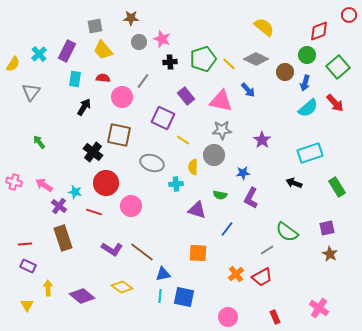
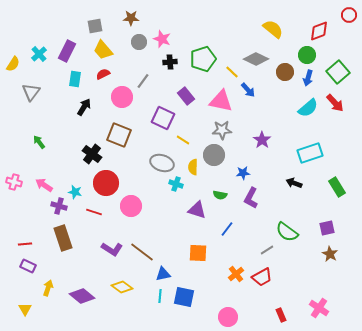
yellow semicircle at (264, 27): moved 9 px right, 2 px down
yellow line at (229, 64): moved 3 px right, 8 px down
green square at (338, 67): moved 5 px down
red semicircle at (103, 78): moved 4 px up; rotated 32 degrees counterclockwise
blue arrow at (305, 83): moved 3 px right, 5 px up
brown square at (119, 135): rotated 10 degrees clockwise
black cross at (93, 152): moved 1 px left, 2 px down
gray ellipse at (152, 163): moved 10 px right
cyan cross at (176, 184): rotated 24 degrees clockwise
purple cross at (59, 206): rotated 21 degrees counterclockwise
yellow arrow at (48, 288): rotated 21 degrees clockwise
yellow triangle at (27, 305): moved 2 px left, 4 px down
red rectangle at (275, 317): moved 6 px right, 2 px up
